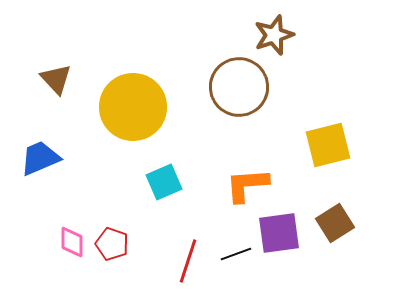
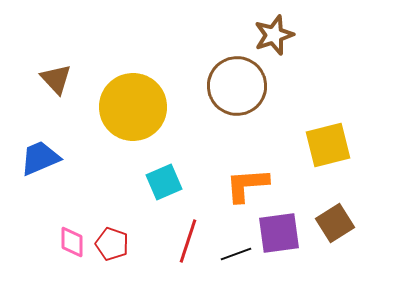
brown circle: moved 2 px left, 1 px up
red line: moved 20 px up
